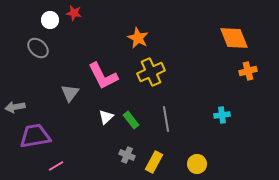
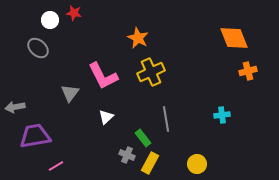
green rectangle: moved 12 px right, 18 px down
yellow rectangle: moved 4 px left, 1 px down
